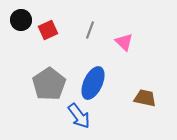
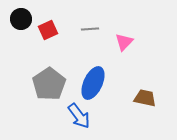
black circle: moved 1 px up
gray line: moved 1 px up; rotated 66 degrees clockwise
pink triangle: rotated 30 degrees clockwise
